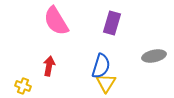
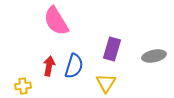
purple rectangle: moved 26 px down
blue semicircle: moved 27 px left
yellow cross: rotated 28 degrees counterclockwise
